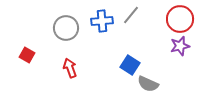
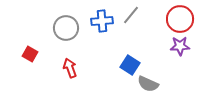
purple star: rotated 12 degrees clockwise
red square: moved 3 px right, 1 px up
